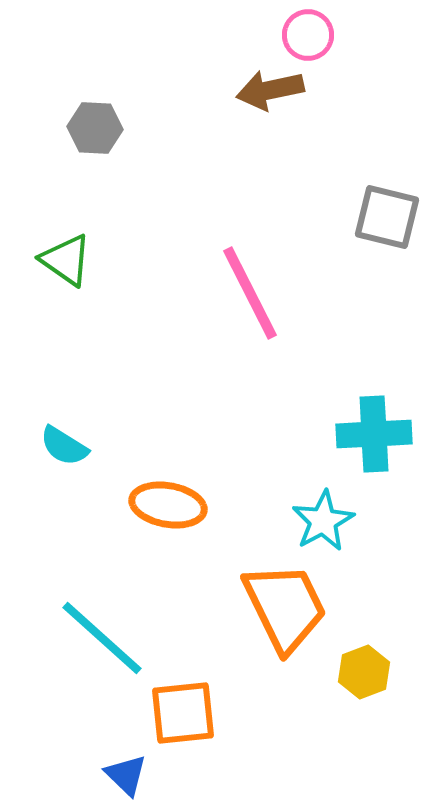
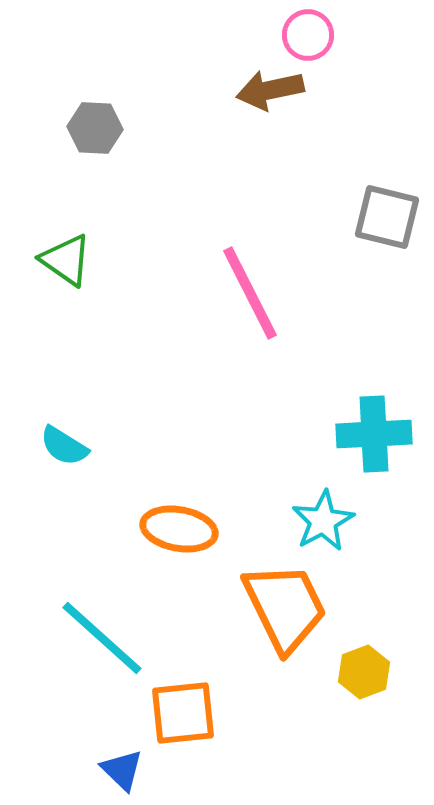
orange ellipse: moved 11 px right, 24 px down
blue triangle: moved 4 px left, 5 px up
